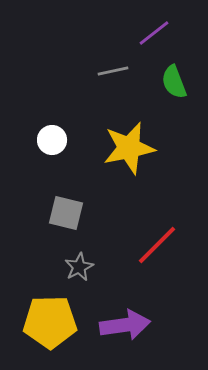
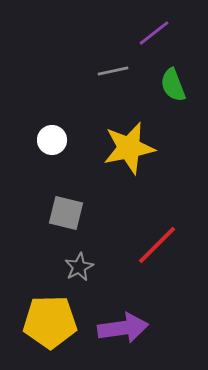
green semicircle: moved 1 px left, 3 px down
purple arrow: moved 2 px left, 3 px down
